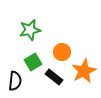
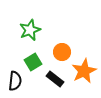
green star: rotated 10 degrees counterclockwise
black rectangle: moved 1 px right, 2 px down
